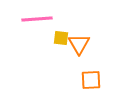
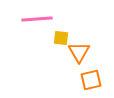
orange triangle: moved 8 px down
orange square: rotated 10 degrees counterclockwise
